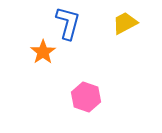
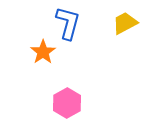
pink hexagon: moved 19 px left, 6 px down; rotated 12 degrees clockwise
